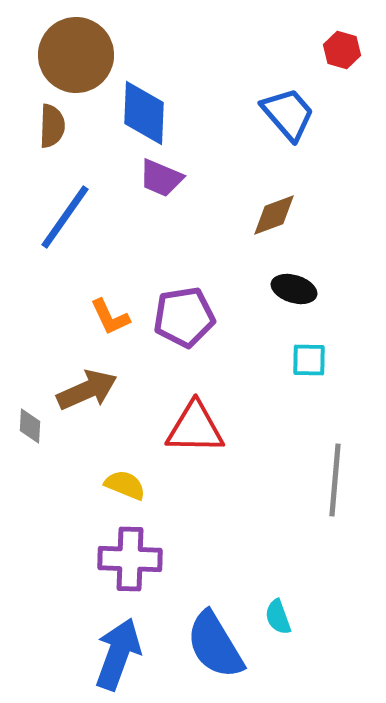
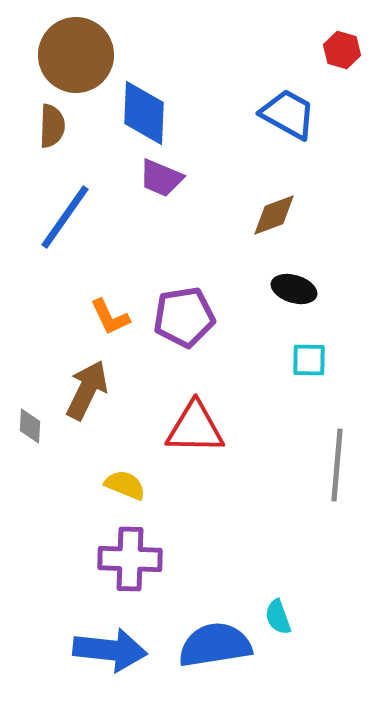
blue trapezoid: rotated 20 degrees counterclockwise
brown arrow: rotated 40 degrees counterclockwise
gray line: moved 2 px right, 15 px up
blue semicircle: rotated 112 degrees clockwise
blue arrow: moved 8 px left, 4 px up; rotated 76 degrees clockwise
